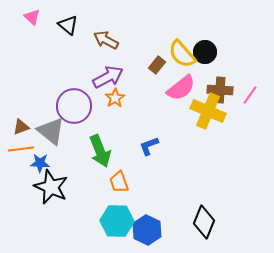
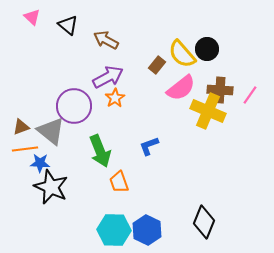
black circle: moved 2 px right, 3 px up
orange line: moved 4 px right
cyan hexagon: moved 3 px left, 9 px down
